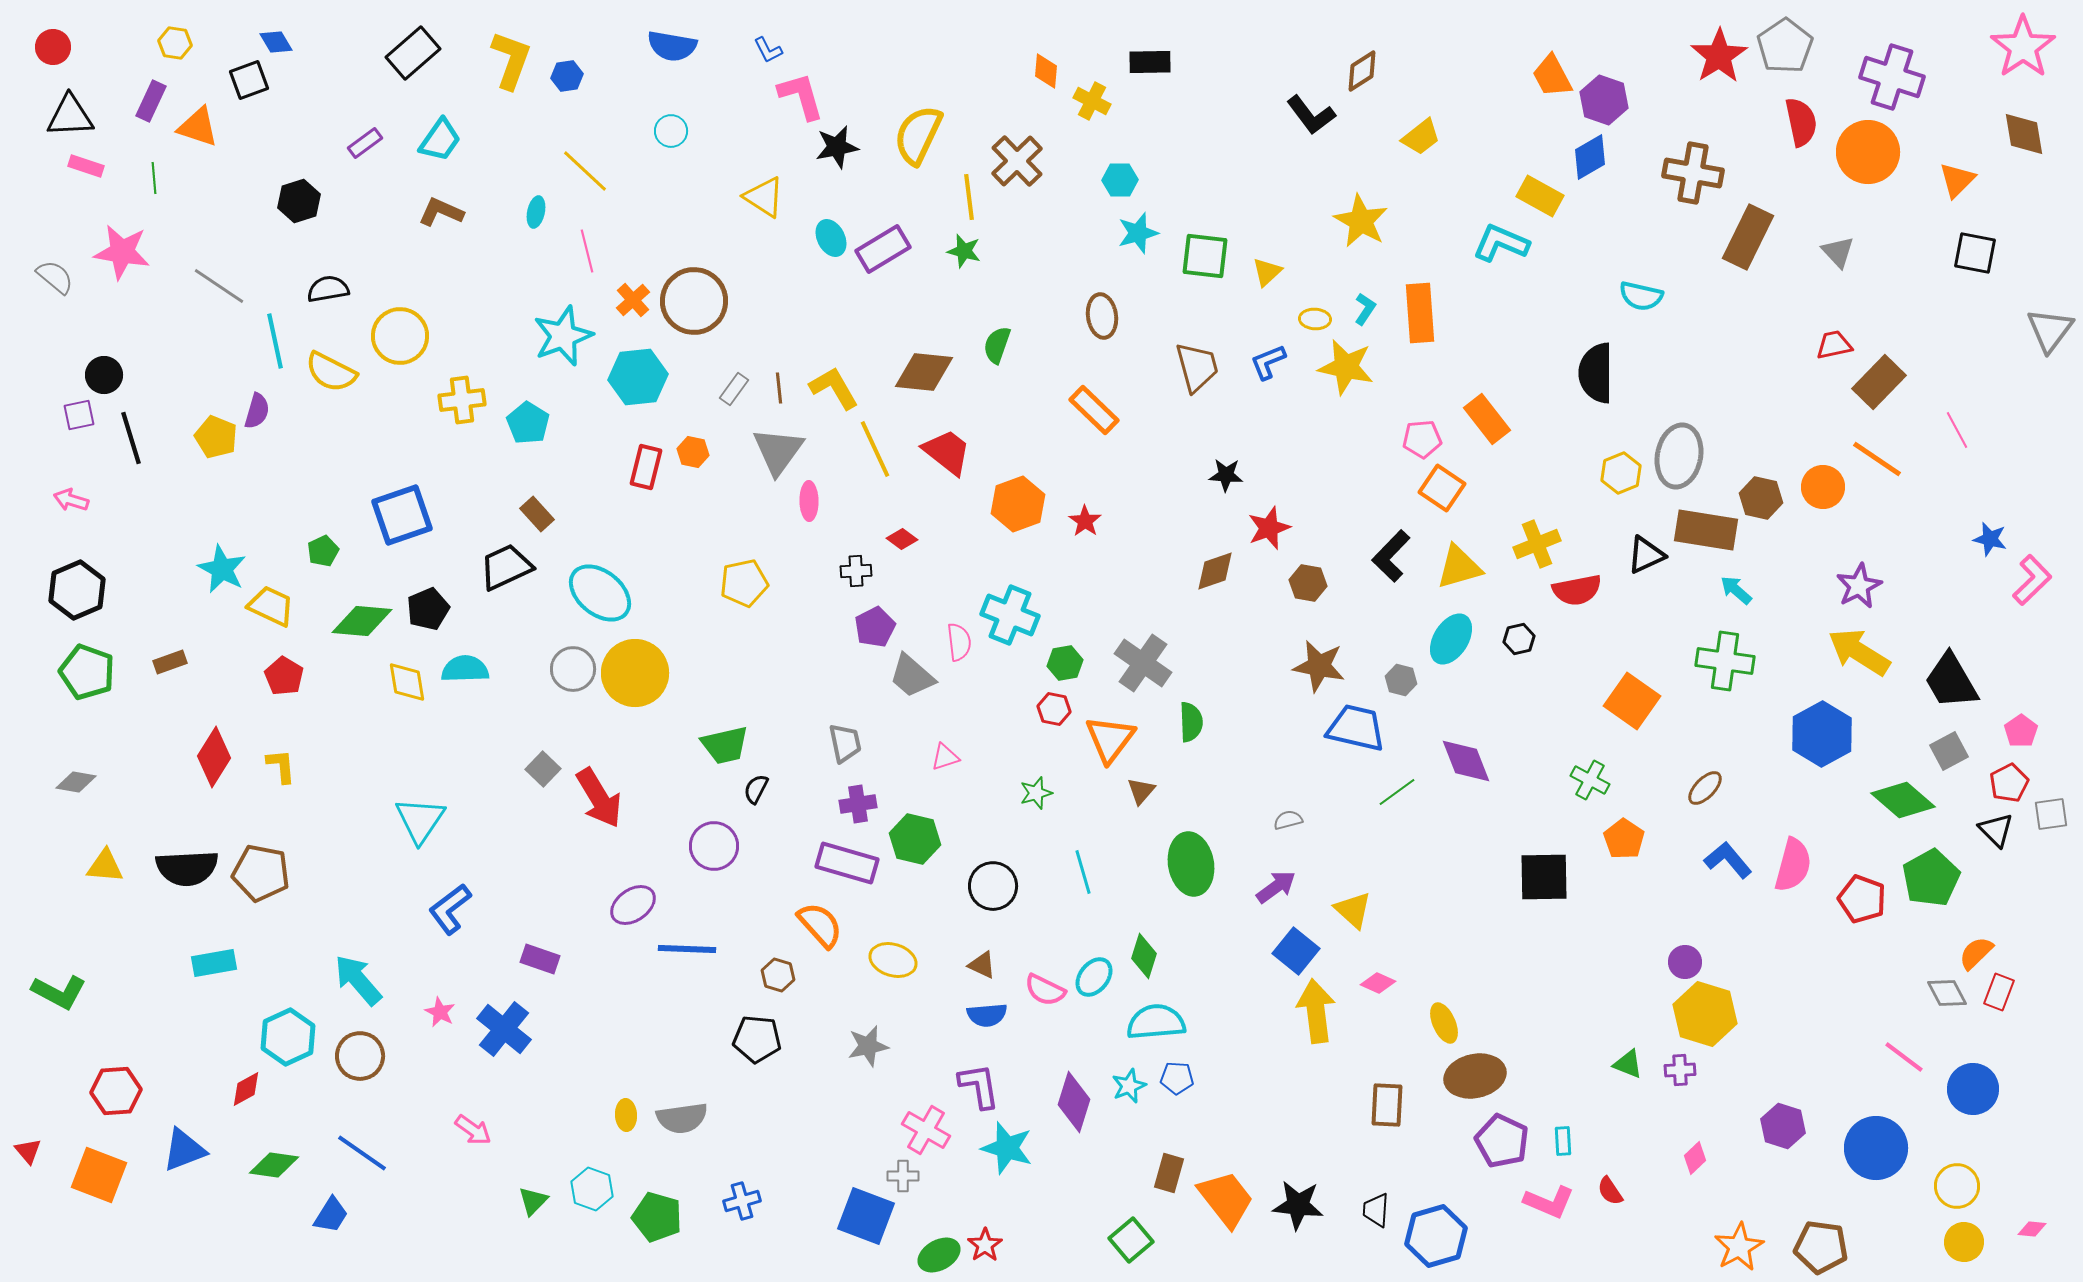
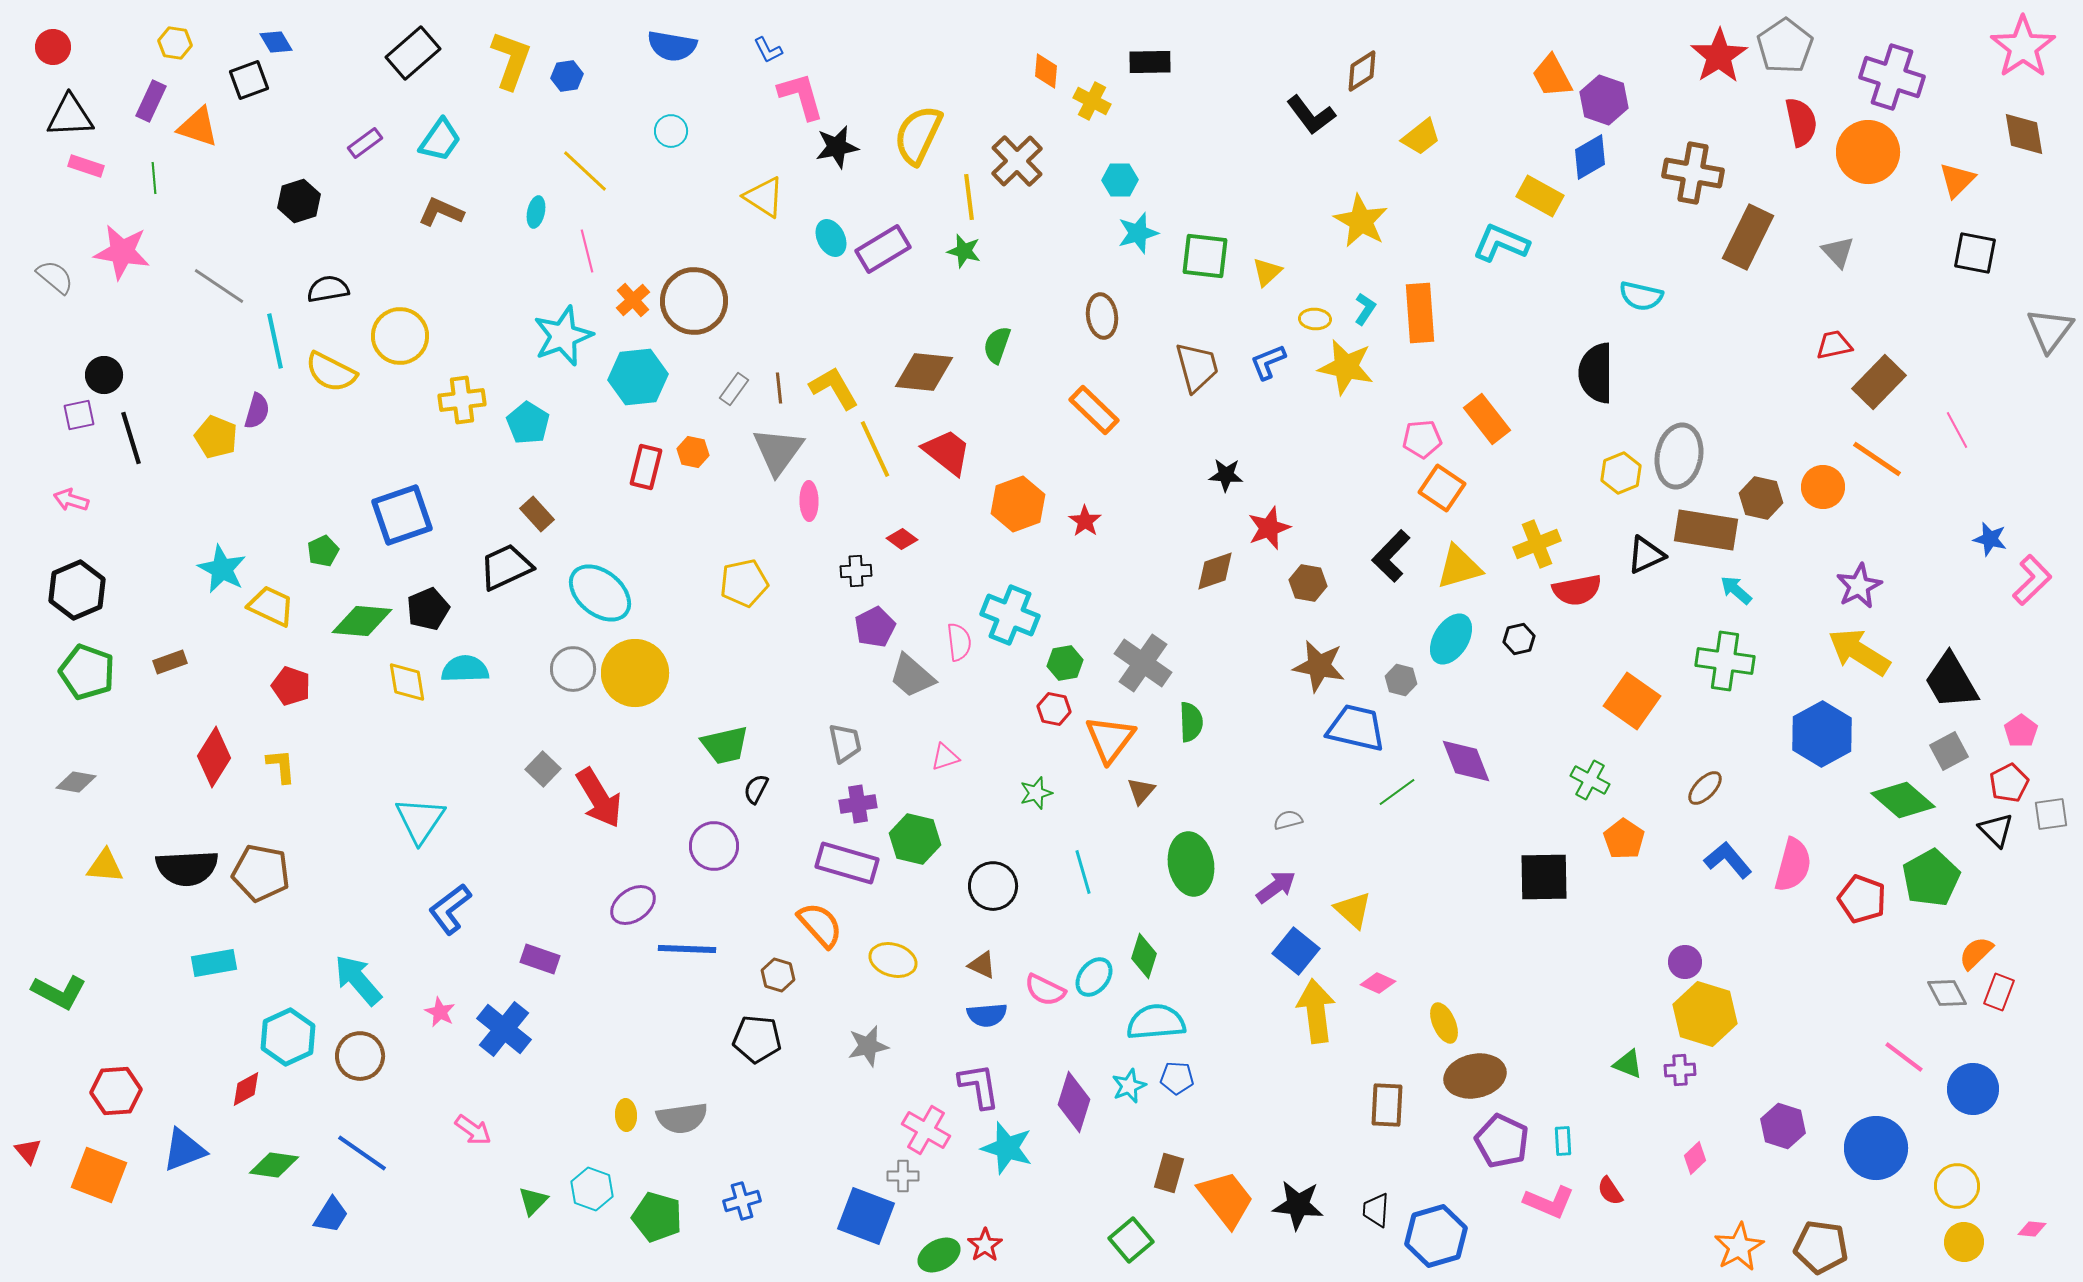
red pentagon at (284, 676): moved 7 px right, 10 px down; rotated 12 degrees counterclockwise
